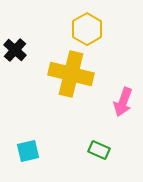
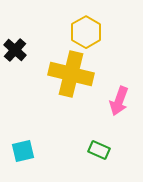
yellow hexagon: moved 1 px left, 3 px down
pink arrow: moved 4 px left, 1 px up
cyan square: moved 5 px left
